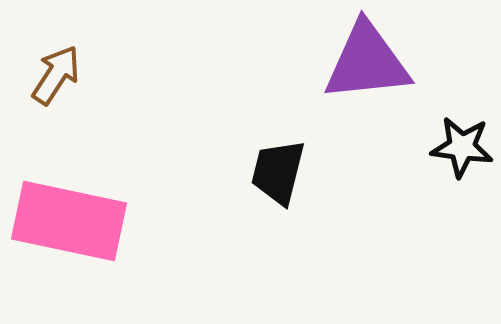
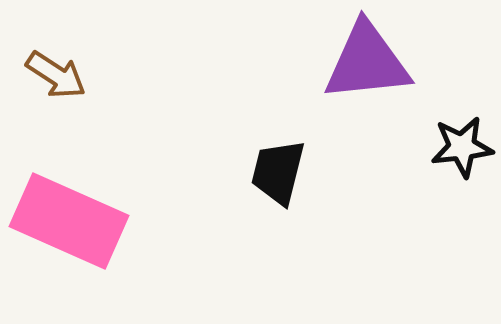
brown arrow: rotated 90 degrees clockwise
black star: rotated 14 degrees counterclockwise
pink rectangle: rotated 12 degrees clockwise
